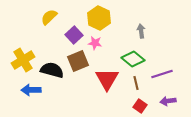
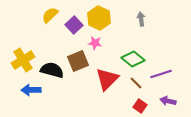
yellow semicircle: moved 1 px right, 2 px up
gray arrow: moved 12 px up
purple square: moved 10 px up
purple line: moved 1 px left
red triangle: rotated 15 degrees clockwise
brown line: rotated 32 degrees counterclockwise
purple arrow: rotated 21 degrees clockwise
